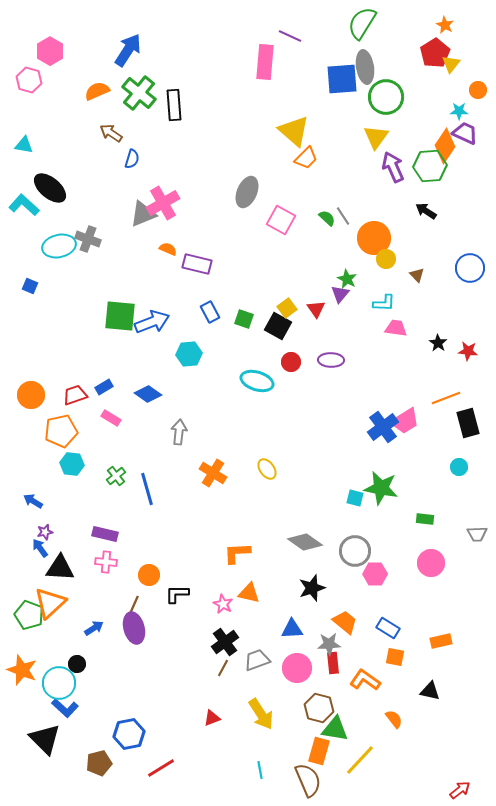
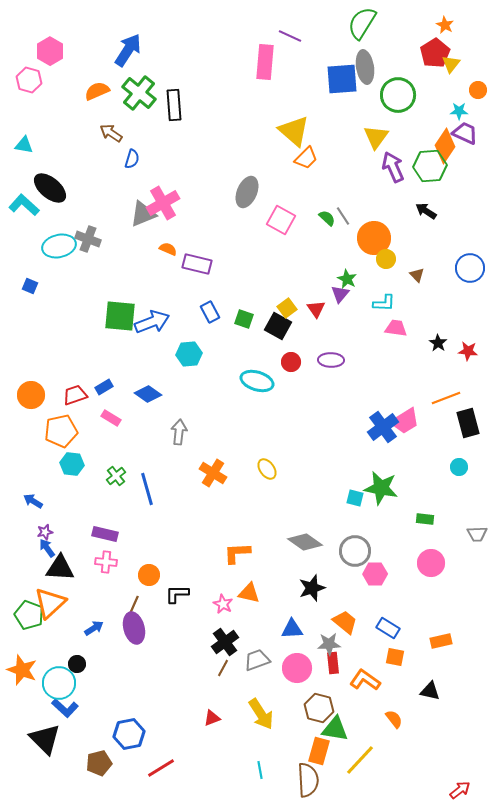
green circle at (386, 97): moved 12 px right, 2 px up
blue arrow at (40, 548): moved 7 px right
brown semicircle at (308, 780): rotated 20 degrees clockwise
